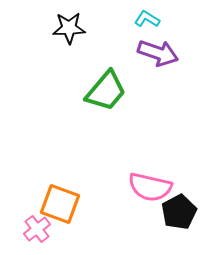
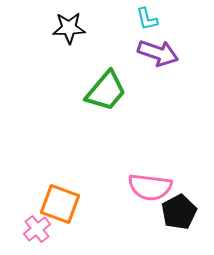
cyan L-shape: rotated 135 degrees counterclockwise
pink semicircle: rotated 6 degrees counterclockwise
